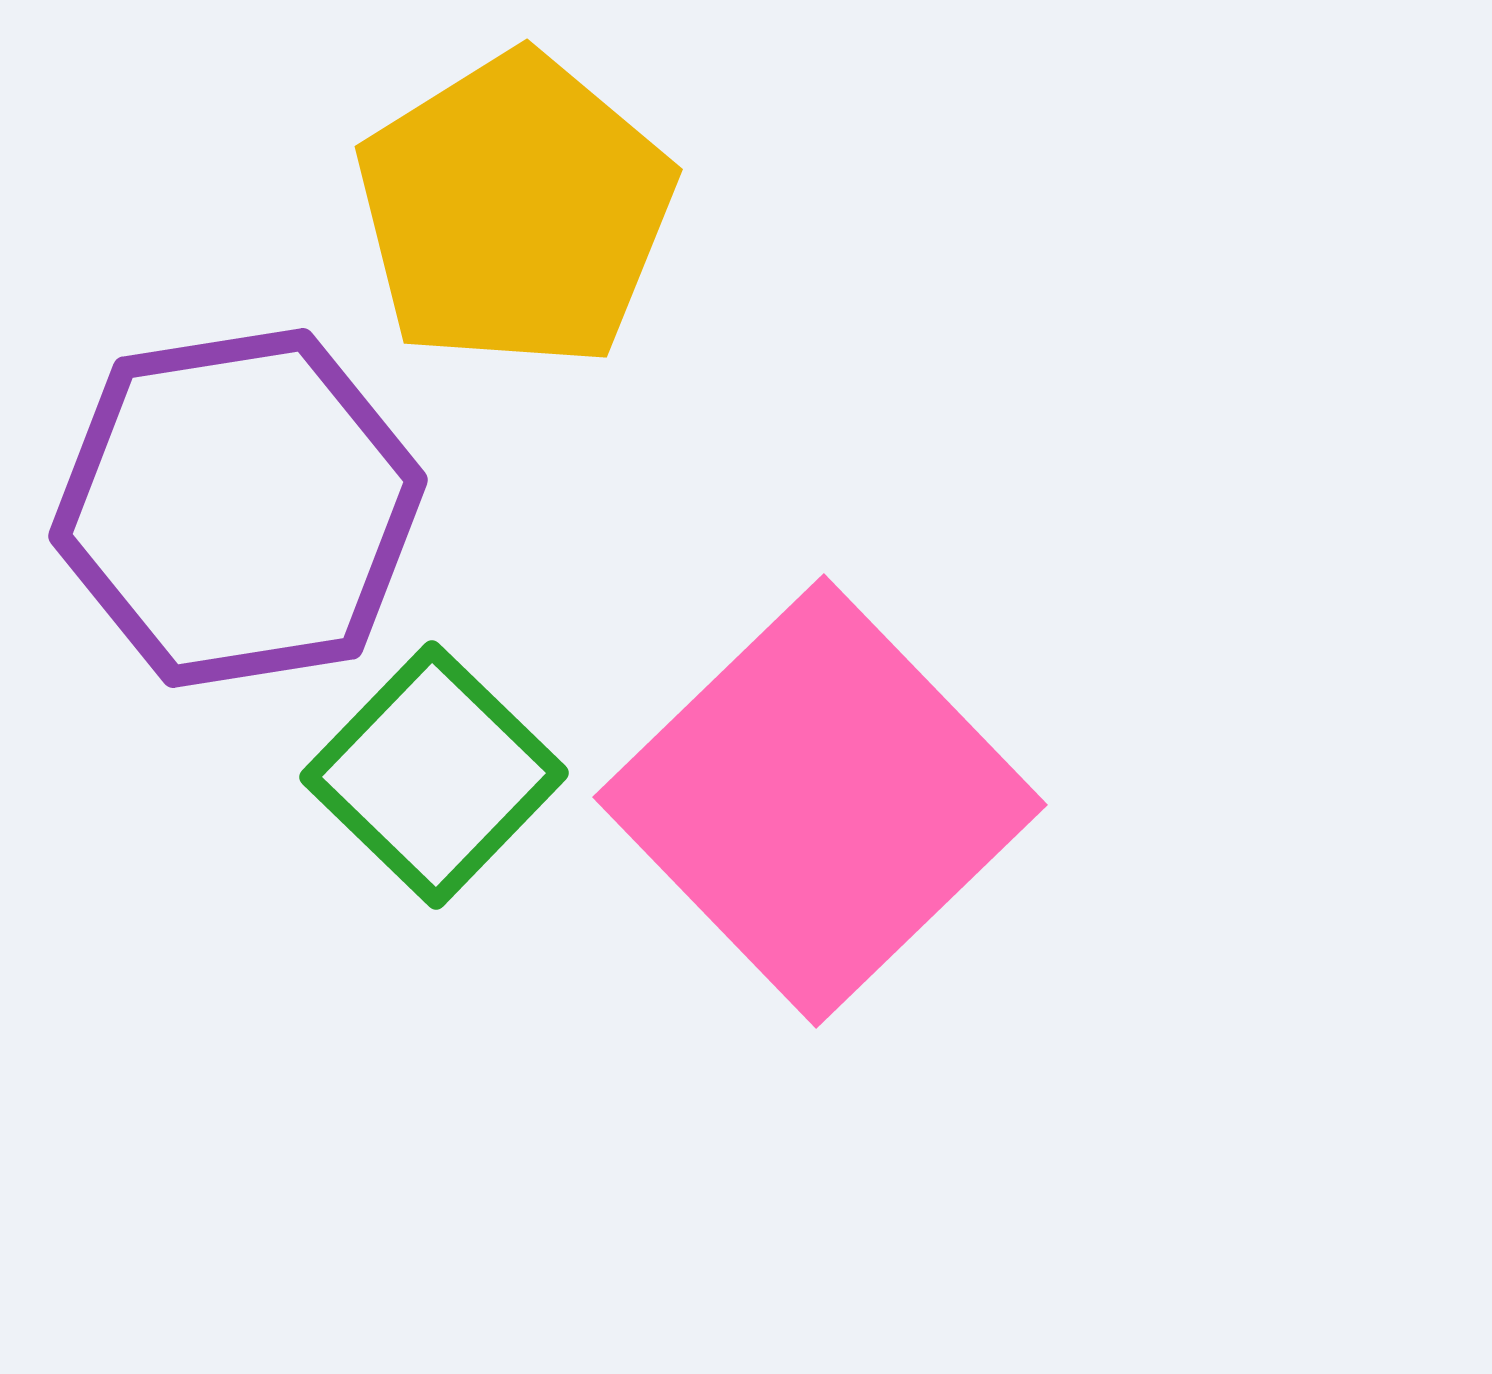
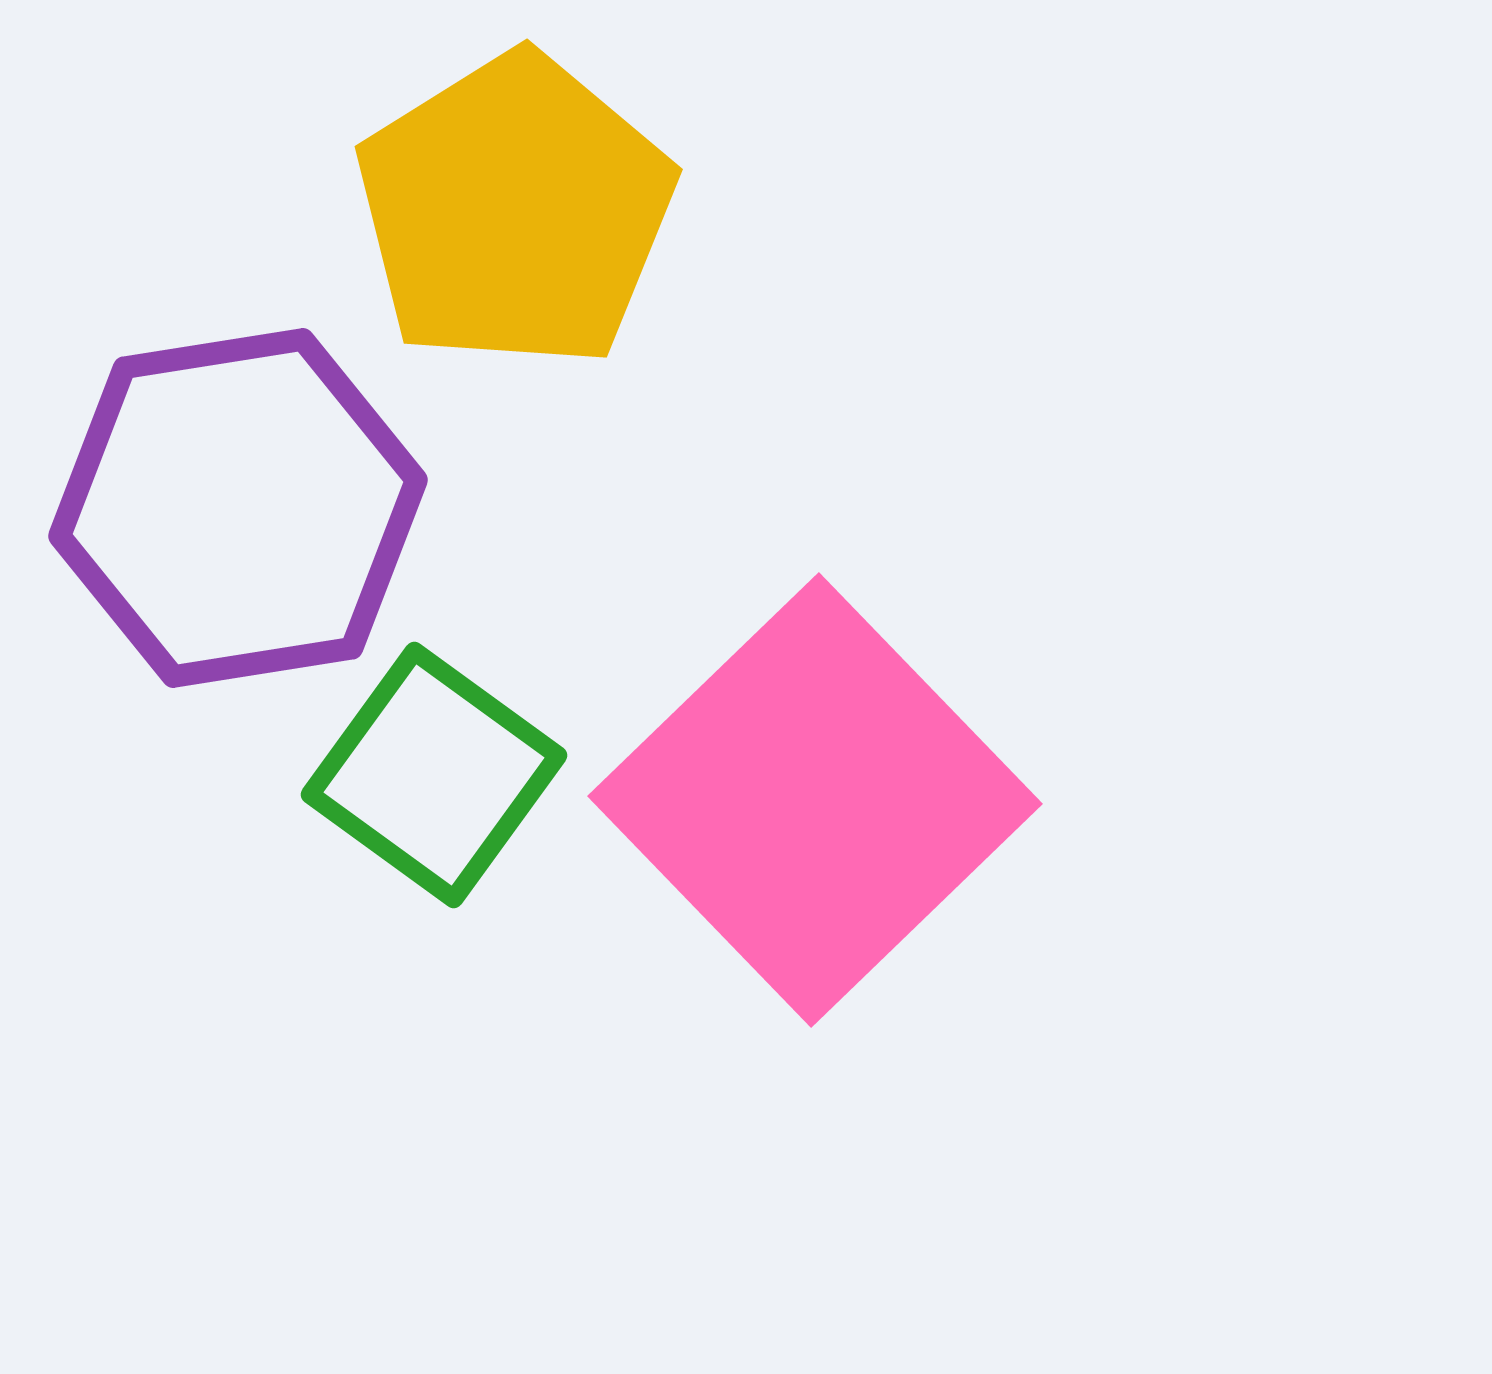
green square: rotated 8 degrees counterclockwise
pink square: moved 5 px left, 1 px up
